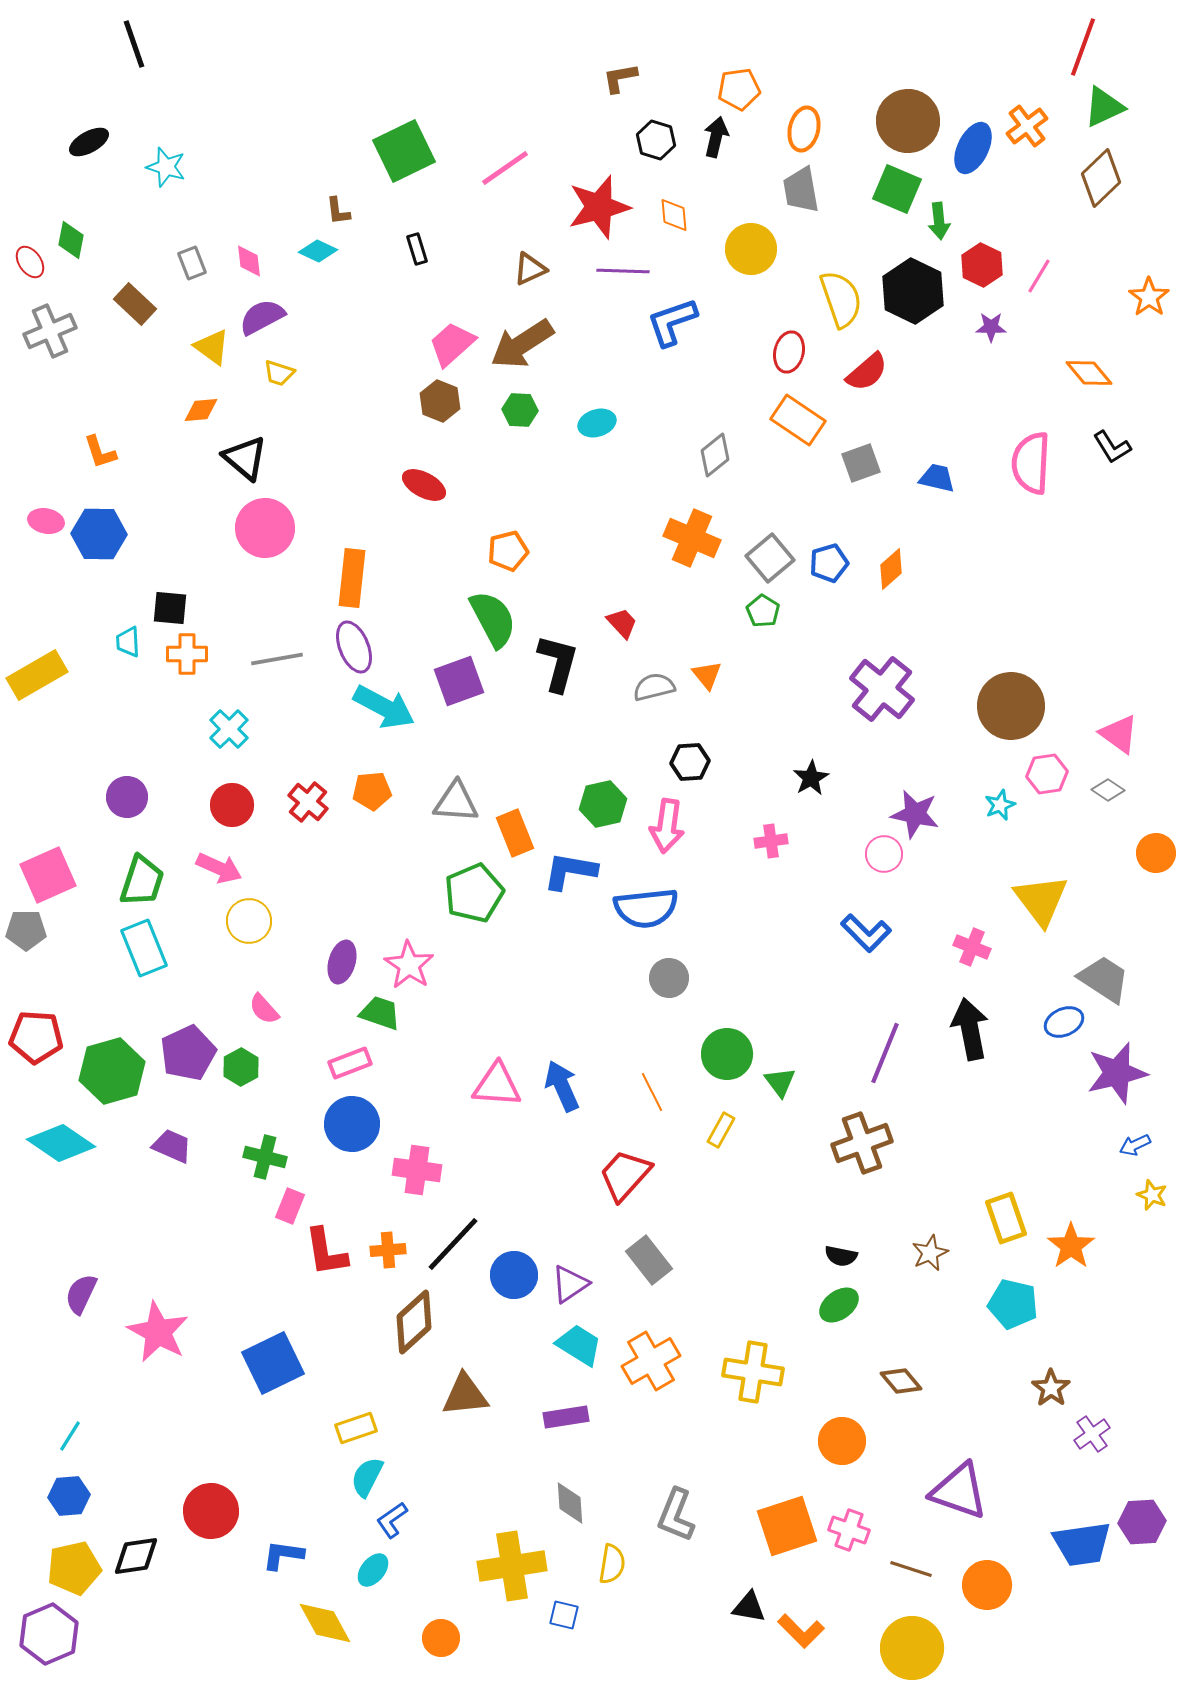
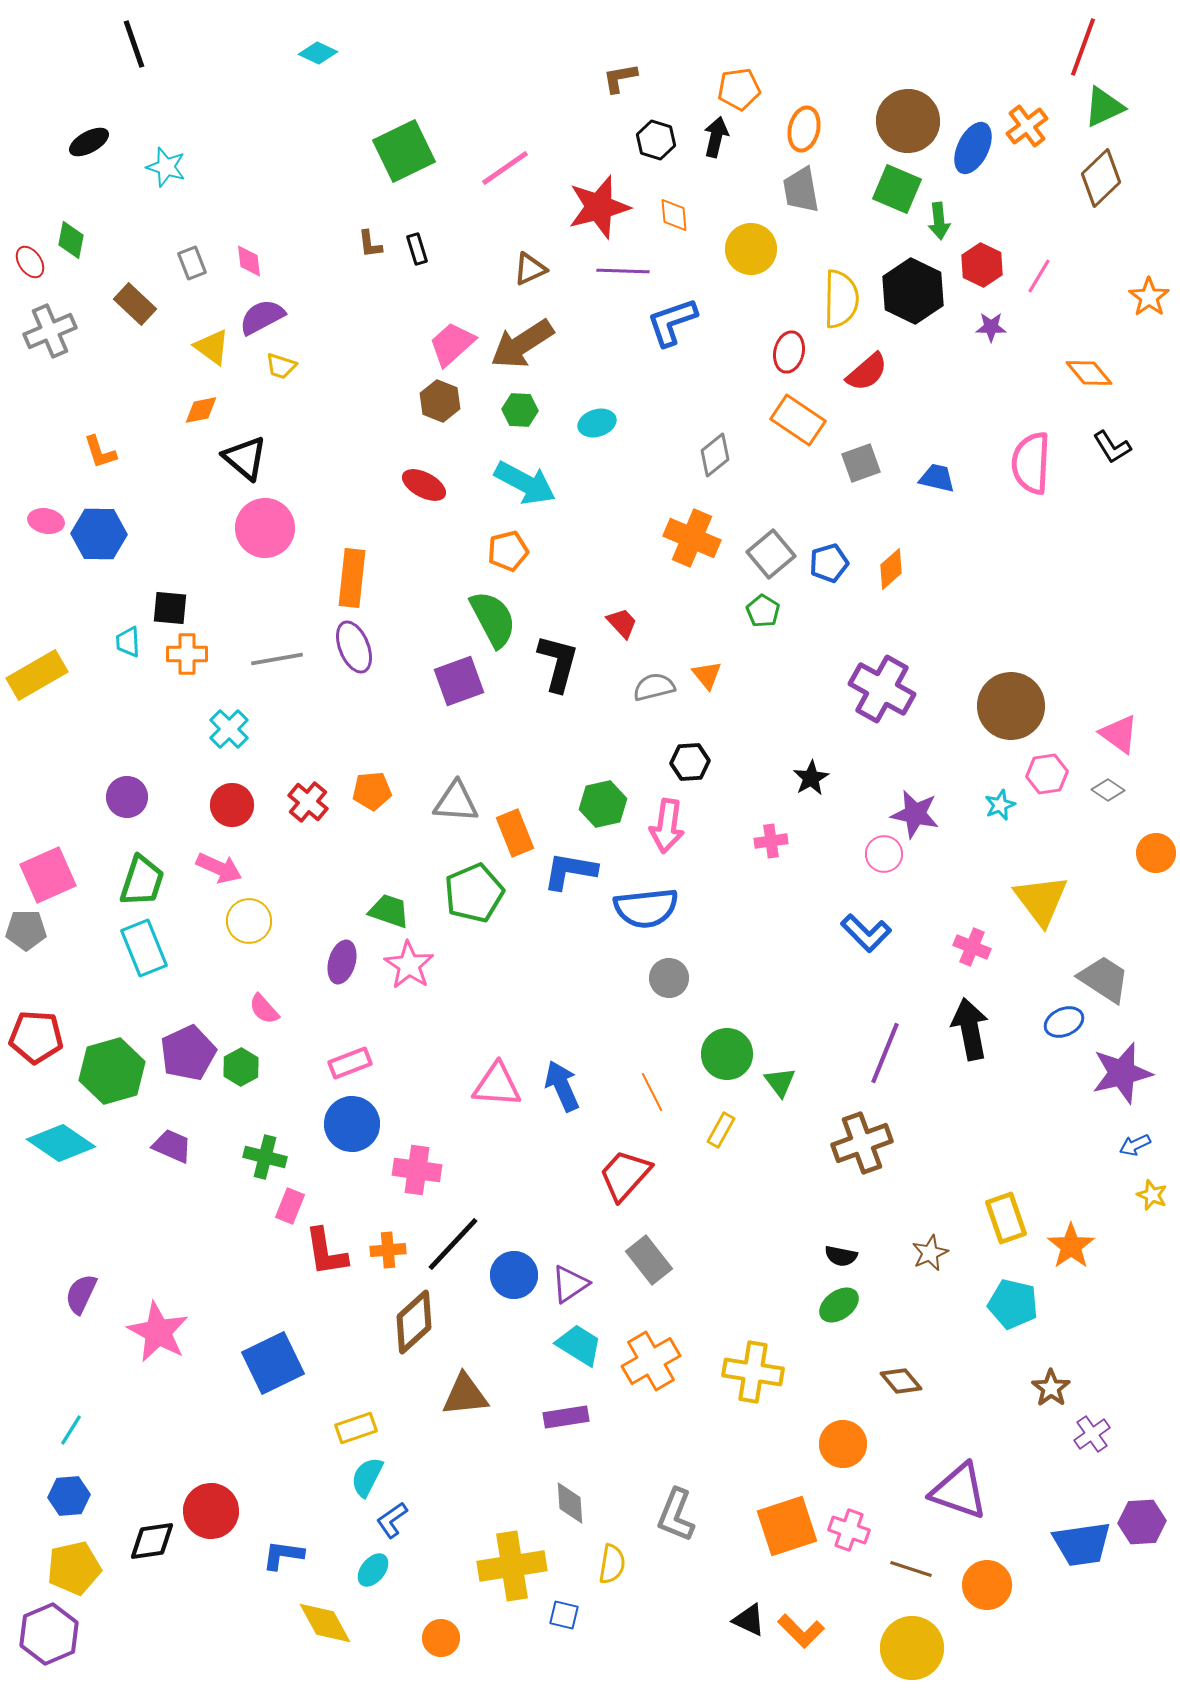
brown L-shape at (338, 211): moved 32 px right, 33 px down
cyan diamond at (318, 251): moved 198 px up
yellow semicircle at (841, 299): rotated 20 degrees clockwise
yellow trapezoid at (279, 373): moved 2 px right, 7 px up
orange diamond at (201, 410): rotated 6 degrees counterclockwise
gray square at (770, 558): moved 1 px right, 4 px up
purple cross at (882, 689): rotated 10 degrees counterclockwise
cyan arrow at (384, 707): moved 141 px right, 224 px up
green trapezoid at (380, 1013): moved 9 px right, 102 px up
purple star at (1117, 1073): moved 5 px right
cyan line at (70, 1436): moved 1 px right, 6 px up
orange circle at (842, 1441): moved 1 px right, 3 px down
black diamond at (136, 1556): moved 16 px right, 15 px up
black triangle at (749, 1607): moved 13 px down; rotated 15 degrees clockwise
